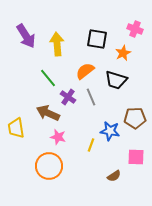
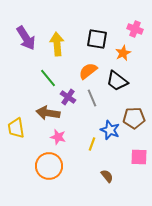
purple arrow: moved 2 px down
orange semicircle: moved 3 px right
black trapezoid: moved 1 px right, 1 px down; rotated 20 degrees clockwise
gray line: moved 1 px right, 1 px down
brown arrow: rotated 15 degrees counterclockwise
brown pentagon: moved 1 px left
blue star: moved 1 px up; rotated 12 degrees clockwise
yellow line: moved 1 px right, 1 px up
pink square: moved 3 px right
brown semicircle: moved 7 px left; rotated 96 degrees counterclockwise
